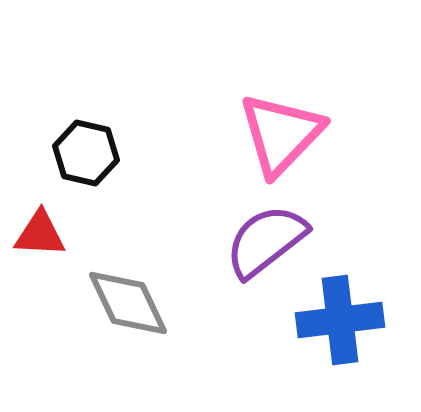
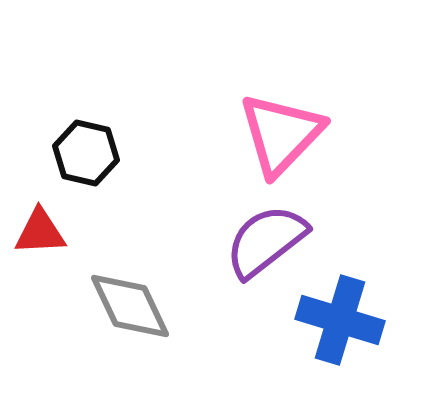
red triangle: moved 2 px up; rotated 6 degrees counterclockwise
gray diamond: moved 2 px right, 3 px down
blue cross: rotated 24 degrees clockwise
